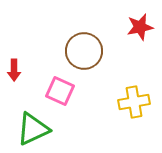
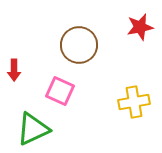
brown circle: moved 5 px left, 6 px up
